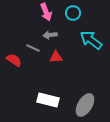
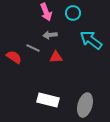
red semicircle: moved 3 px up
gray ellipse: rotated 15 degrees counterclockwise
